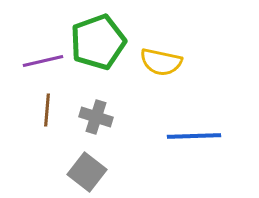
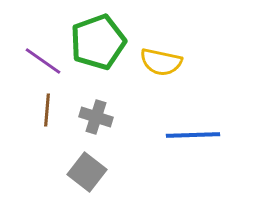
purple line: rotated 48 degrees clockwise
blue line: moved 1 px left, 1 px up
